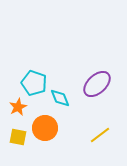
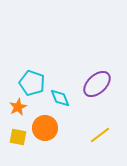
cyan pentagon: moved 2 px left
